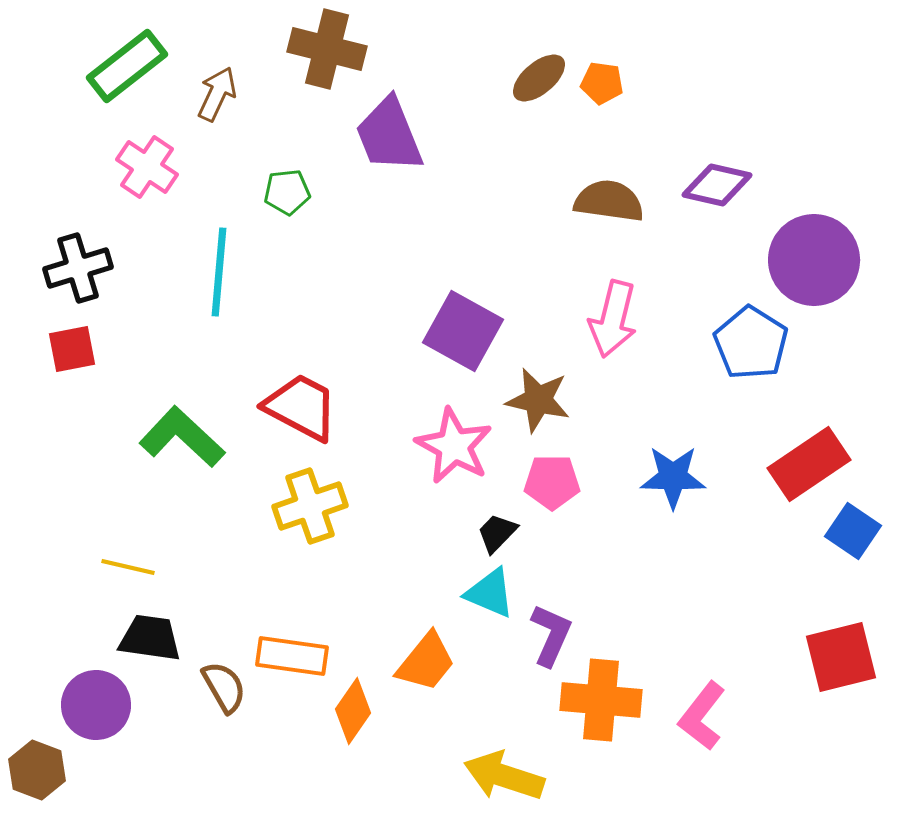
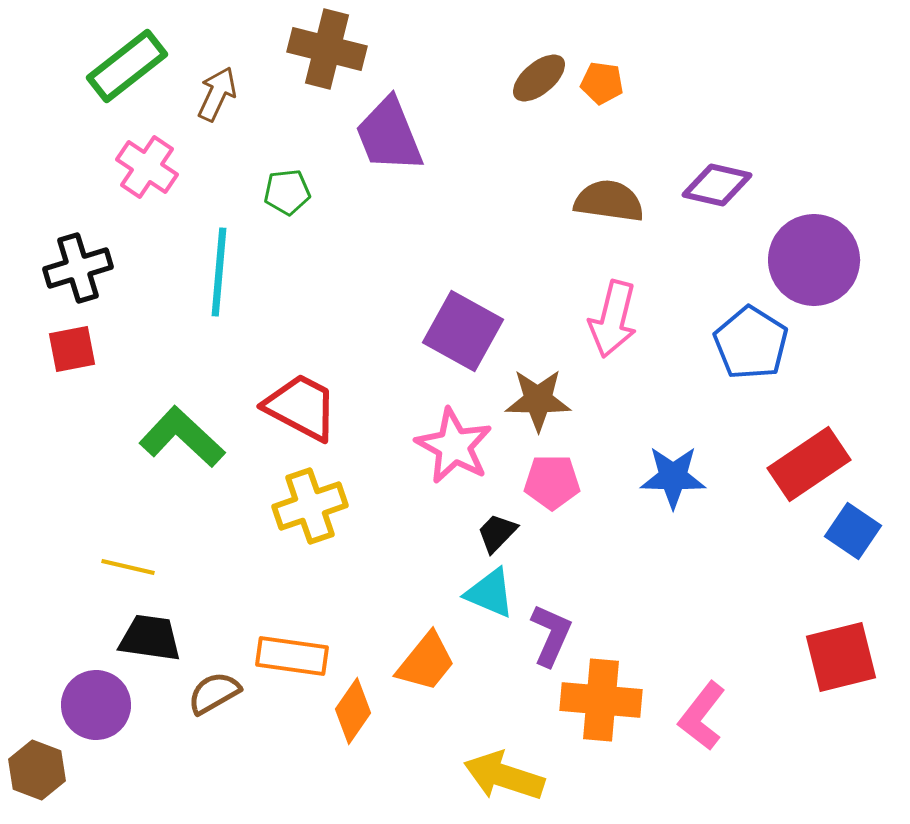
brown star at (538, 400): rotated 12 degrees counterclockwise
brown semicircle at (224, 687): moved 10 px left, 6 px down; rotated 90 degrees counterclockwise
